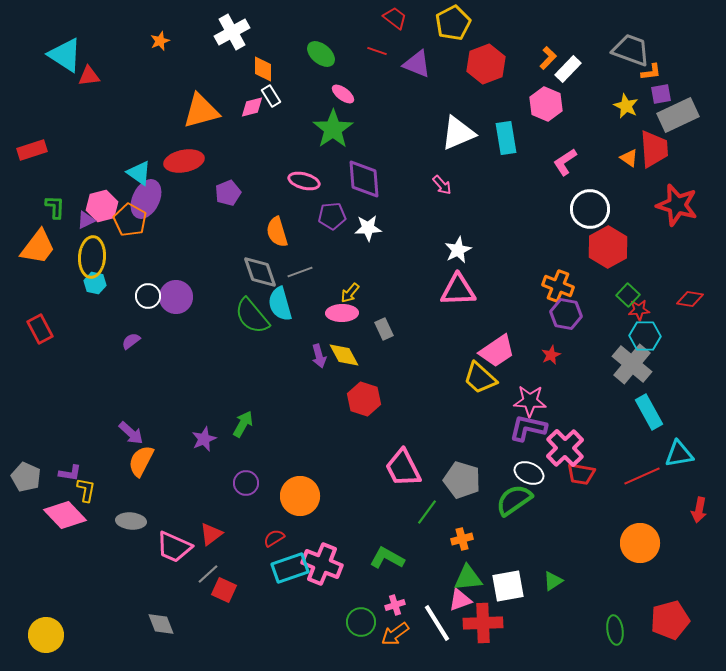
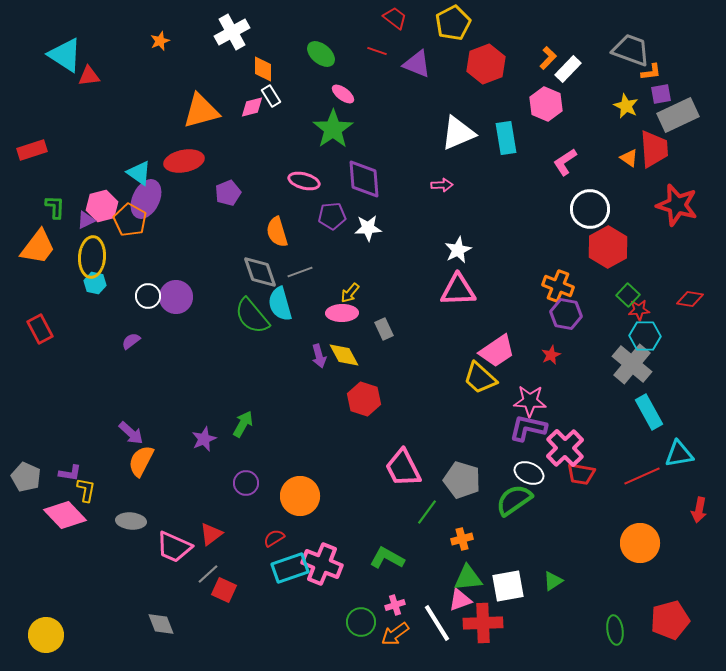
pink arrow at (442, 185): rotated 50 degrees counterclockwise
